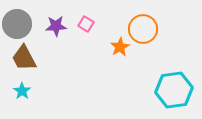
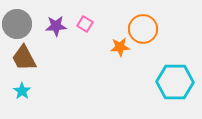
pink square: moved 1 px left
orange star: rotated 24 degrees clockwise
cyan hexagon: moved 1 px right, 8 px up; rotated 9 degrees clockwise
